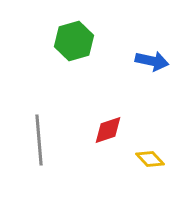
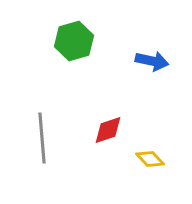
gray line: moved 3 px right, 2 px up
